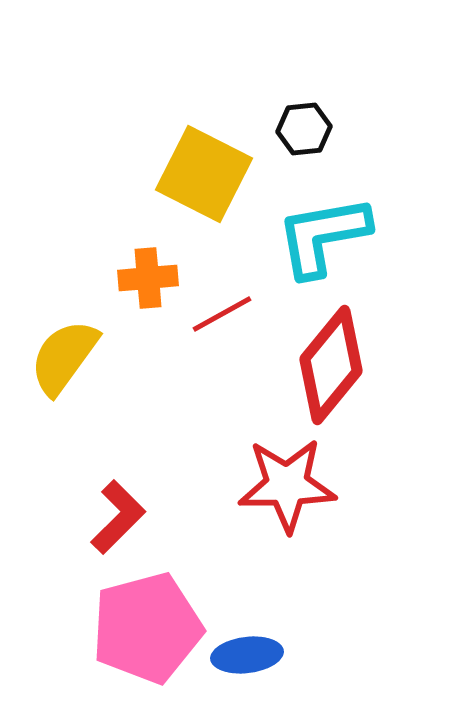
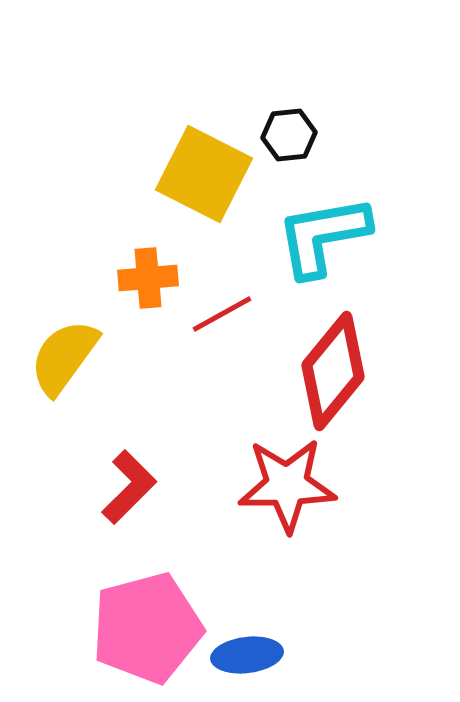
black hexagon: moved 15 px left, 6 px down
red diamond: moved 2 px right, 6 px down
red L-shape: moved 11 px right, 30 px up
